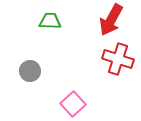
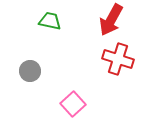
green trapezoid: rotated 10 degrees clockwise
